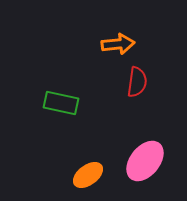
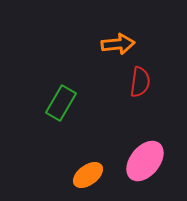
red semicircle: moved 3 px right
green rectangle: rotated 72 degrees counterclockwise
